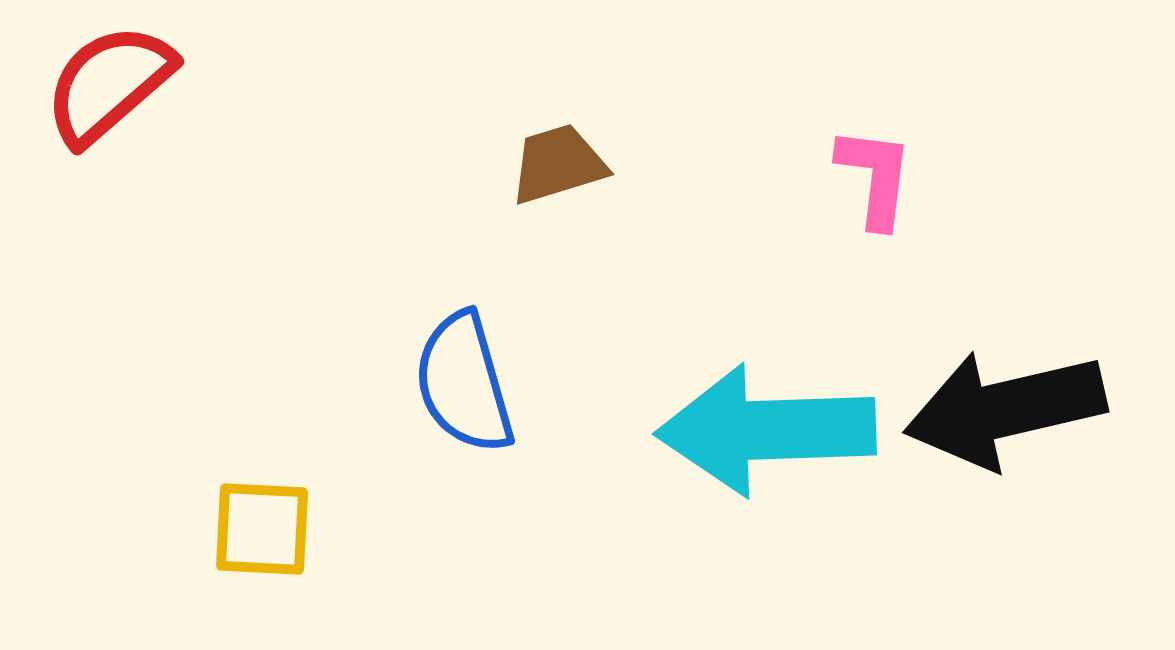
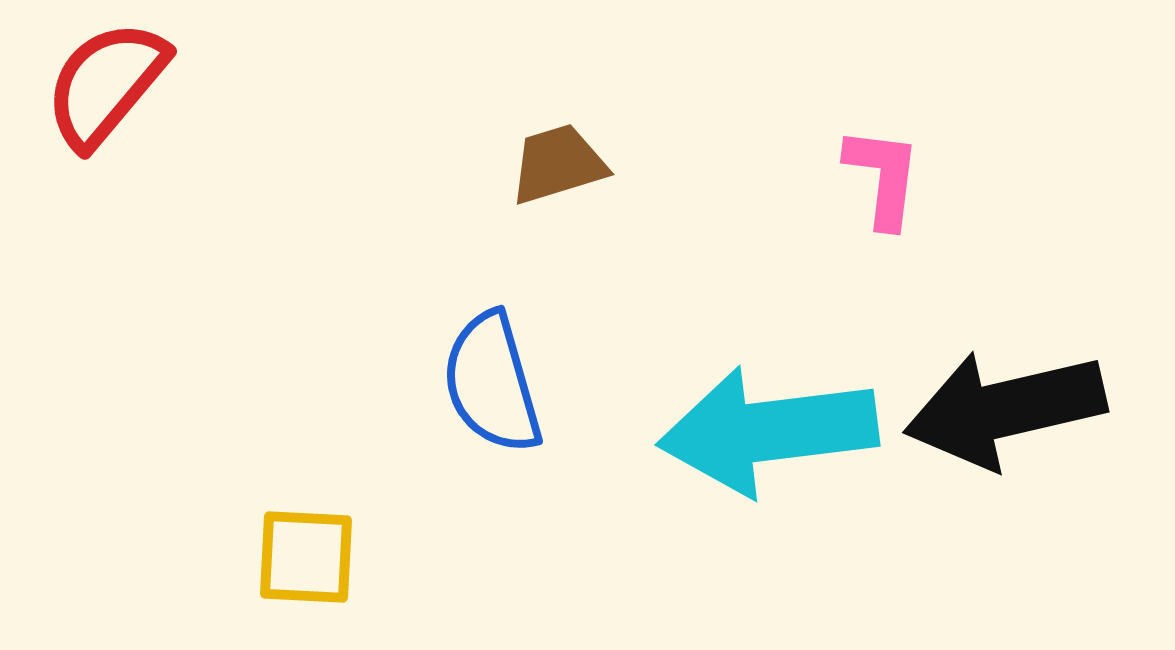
red semicircle: moved 3 px left; rotated 9 degrees counterclockwise
pink L-shape: moved 8 px right
blue semicircle: moved 28 px right
cyan arrow: moved 2 px right, 1 px down; rotated 5 degrees counterclockwise
yellow square: moved 44 px right, 28 px down
